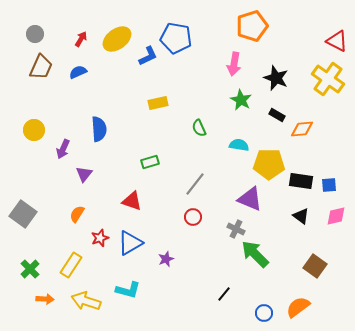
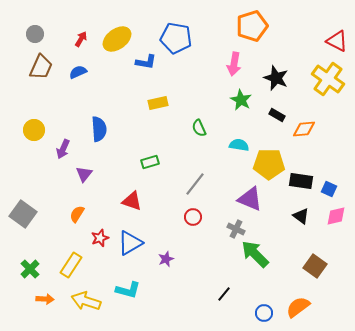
blue L-shape at (148, 56): moved 2 px left, 6 px down; rotated 35 degrees clockwise
orange diamond at (302, 129): moved 2 px right
blue square at (329, 185): moved 4 px down; rotated 28 degrees clockwise
